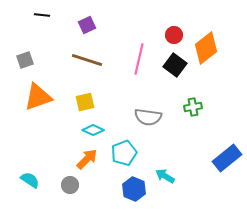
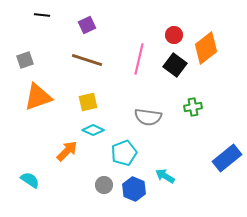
yellow square: moved 3 px right
orange arrow: moved 20 px left, 8 px up
gray circle: moved 34 px right
